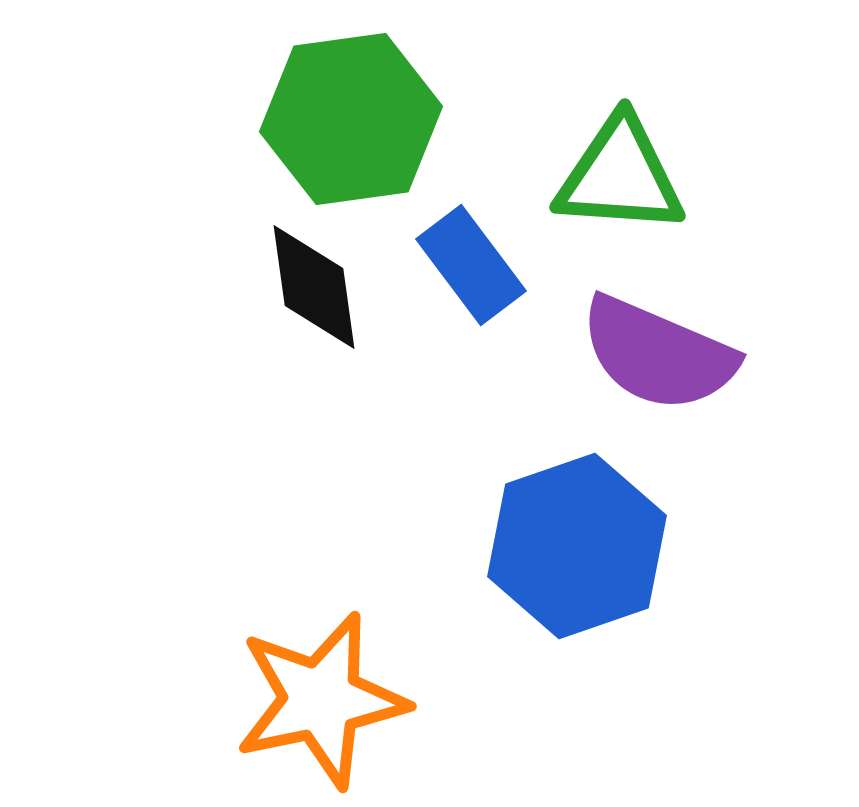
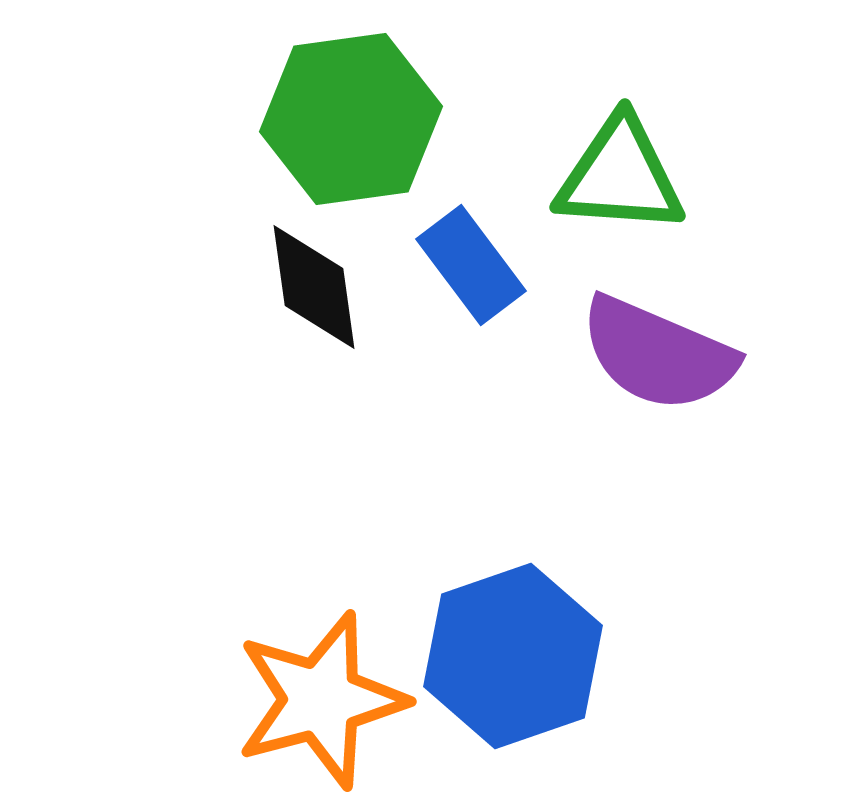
blue hexagon: moved 64 px left, 110 px down
orange star: rotated 3 degrees counterclockwise
